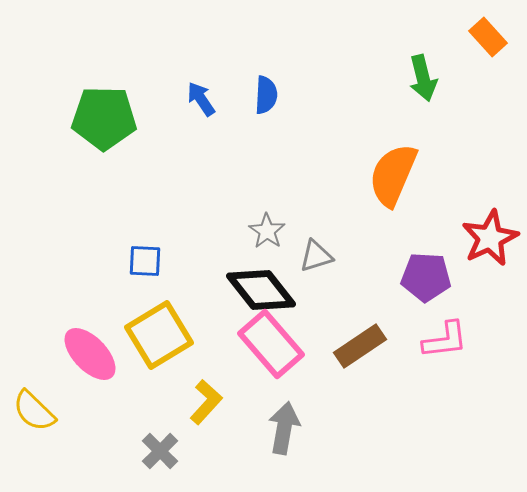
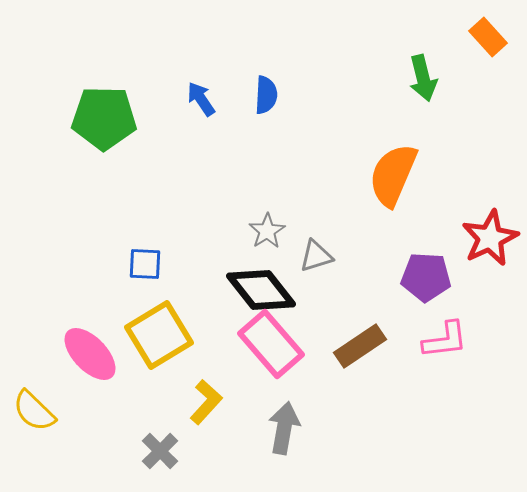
gray star: rotated 6 degrees clockwise
blue square: moved 3 px down
